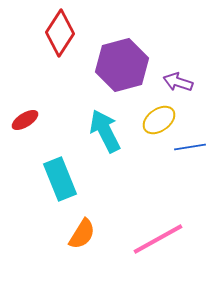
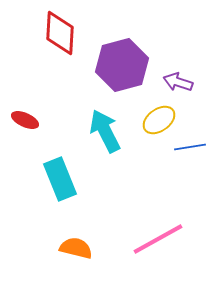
red diamond: rotated 30 degrees counterclockwise
red ellipse: rotated 56 degrees clockwise
orange semicircle: moved 6 px left, 14 px down; rotated 108 degrees counterclockwise
